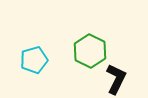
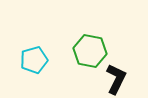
green hexagon: rotated 16 degrees counterclockwise
